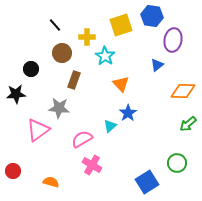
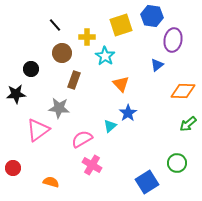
red circle: moved 3 px up
